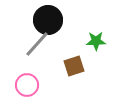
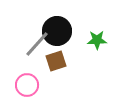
black circle: moved 9 px right, 11 px down
green star: moved 1 px right, 1 px up
brown square: moved 18 px left, 5 px up
